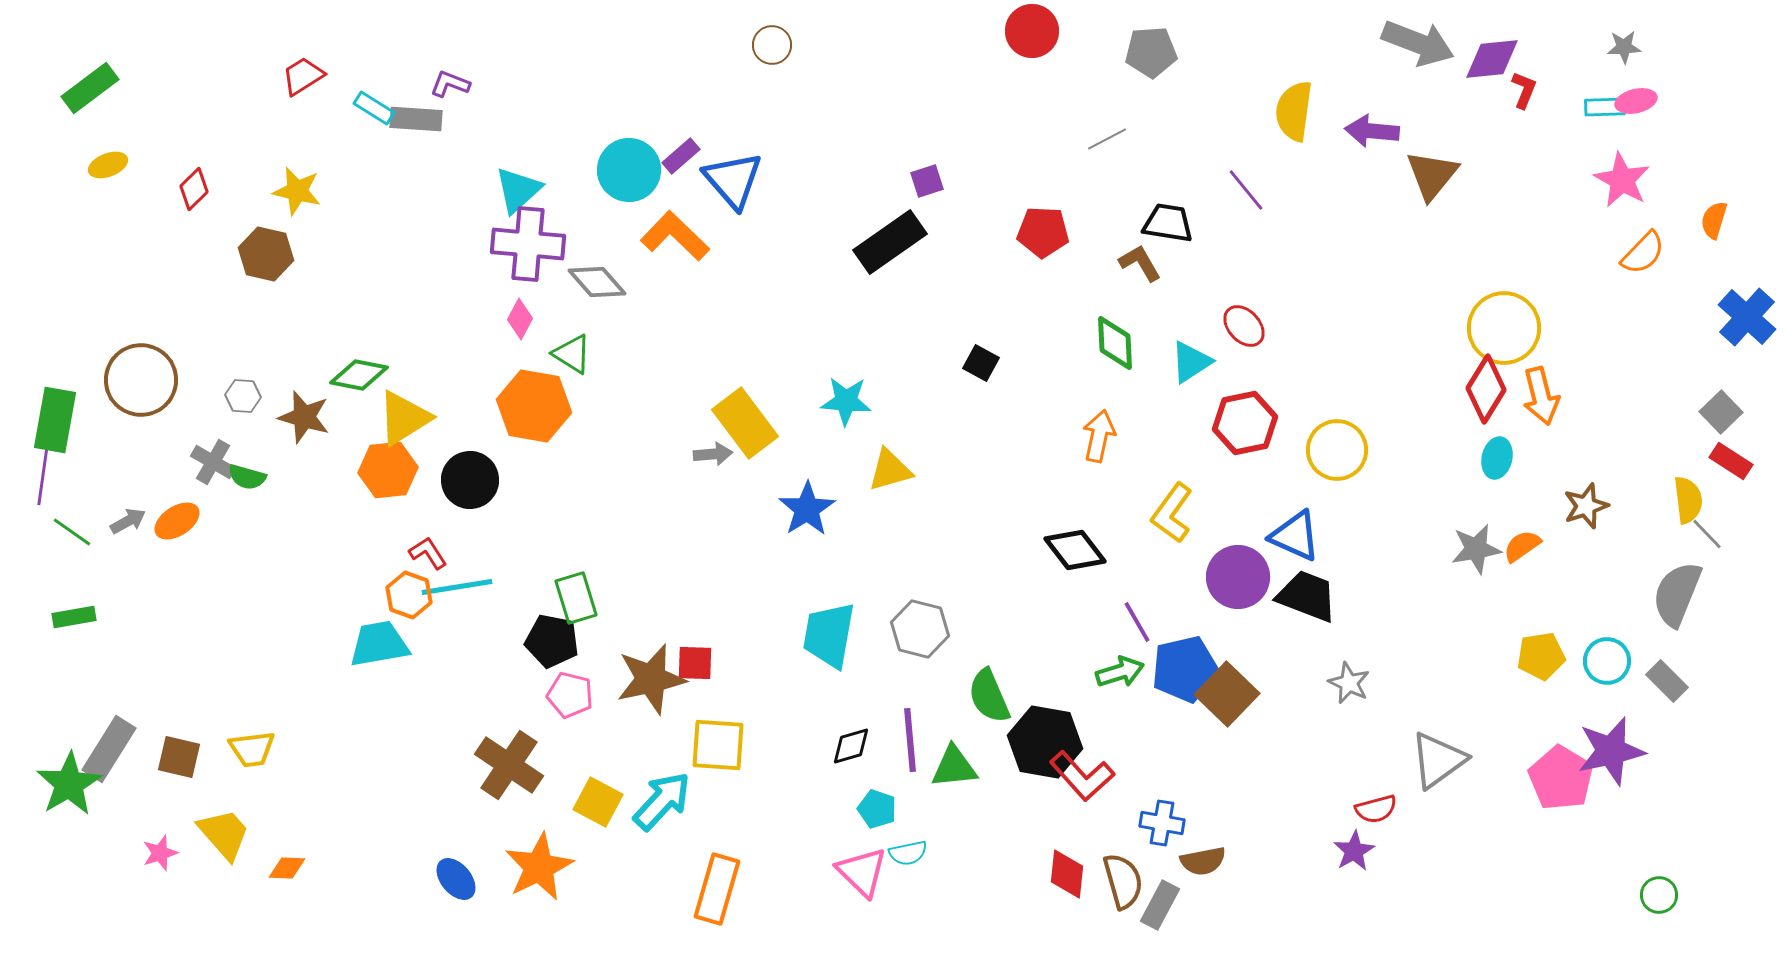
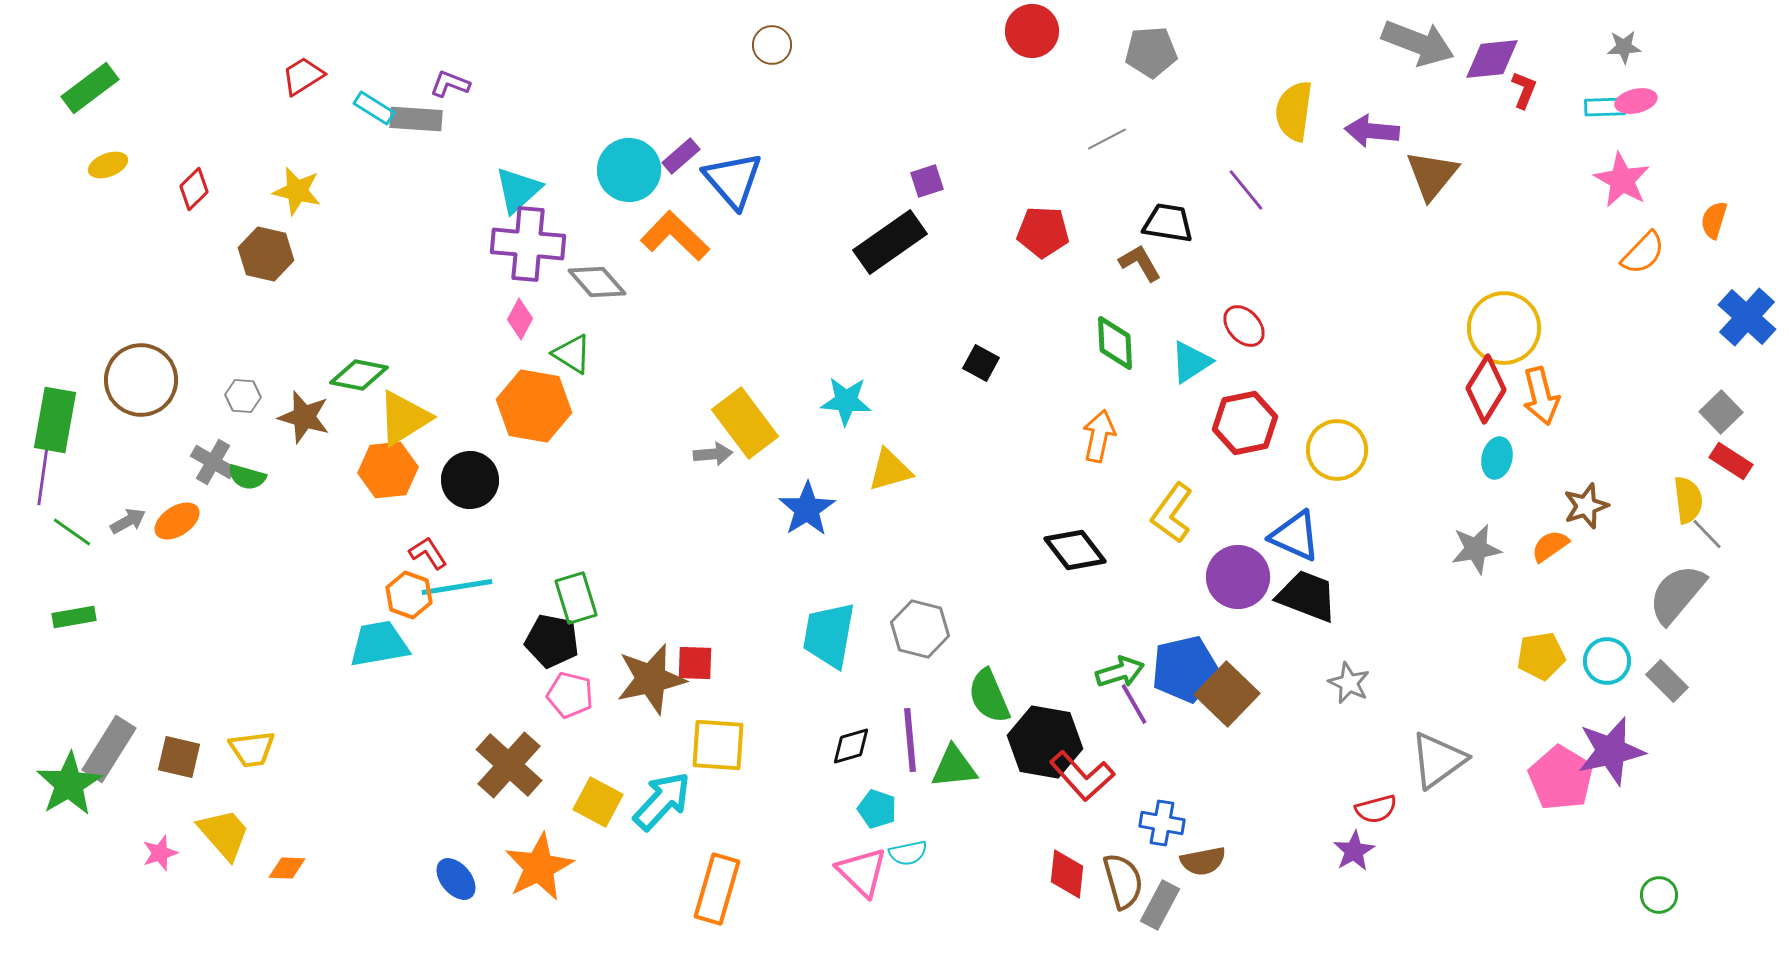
orange semicircle at (1522, 546): moved 28 px right
gray semicircle at (1677, 594): rotated 18 degrees clockwise
purple line at (1137, 622): moved 3 px left, 82 px down
brown cross at (509, 765): rotated 8 degrees clockwise
